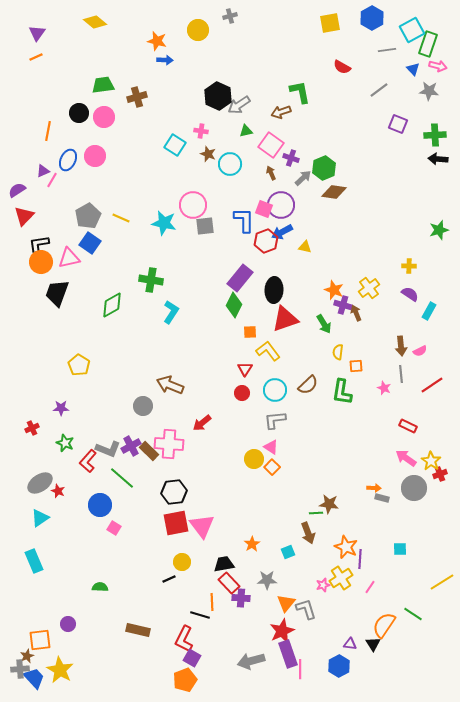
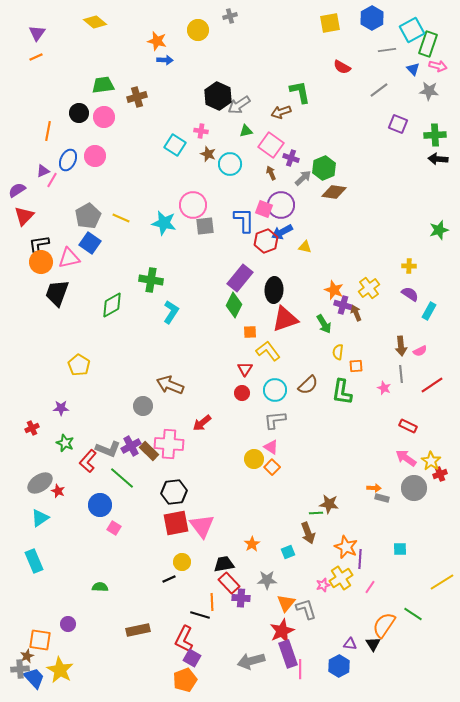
brown rectangle at (138, 630): rotated 25 degrees counterclockwise
orange square at (40, 640): rotated 15 degrees clockwise
